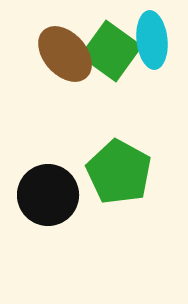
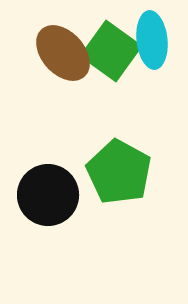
brown ellipse: moved 2 px left, 1 px up
